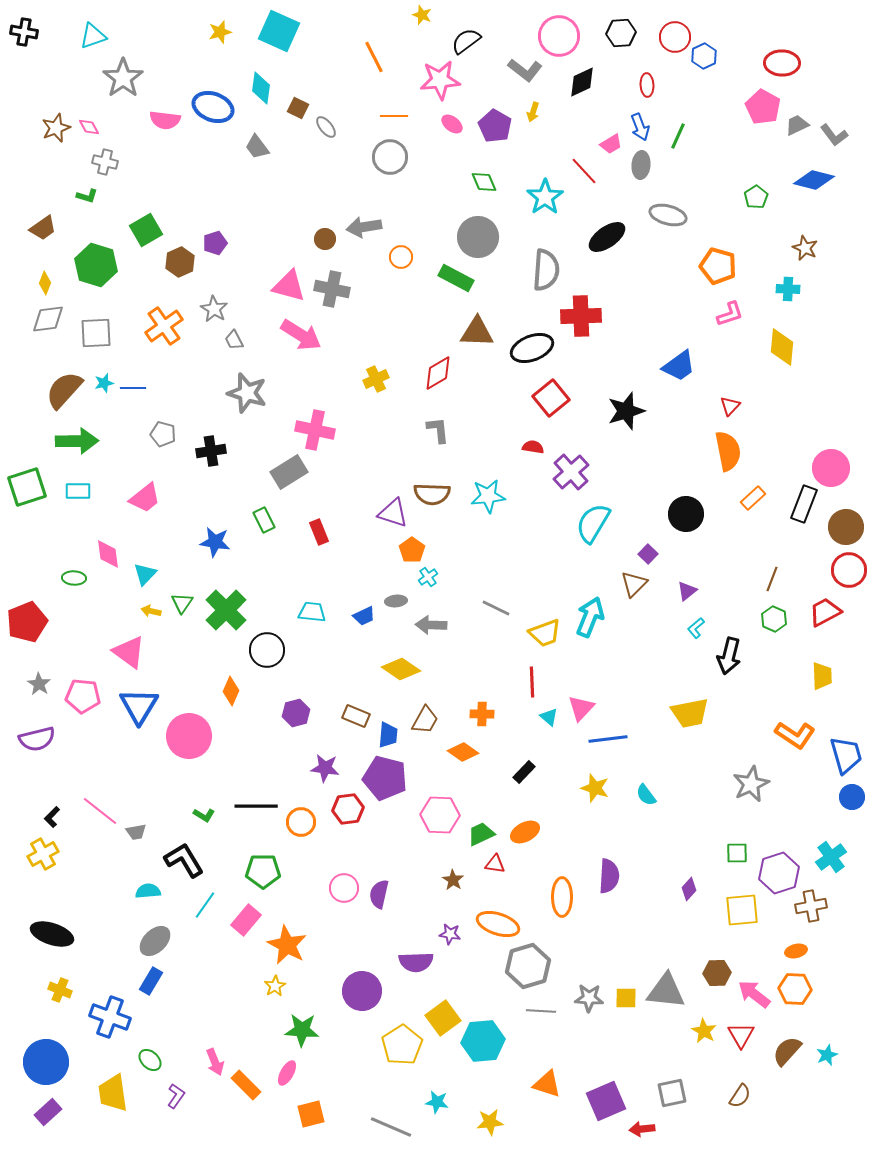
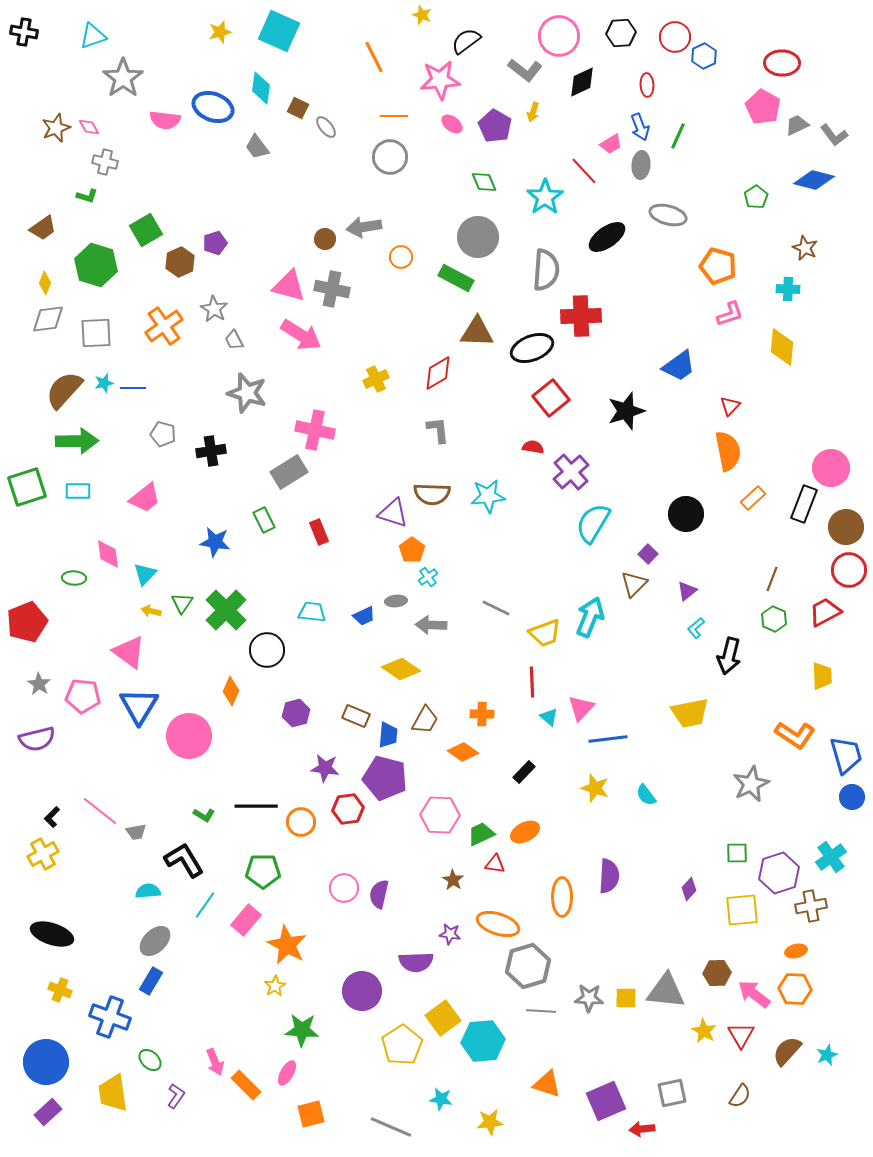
cyan star at (437, 1102): moved 4 px right, 3 px up
